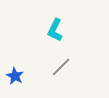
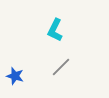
blue star: rotated 12 degrees counterclockwise
